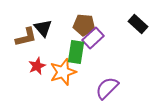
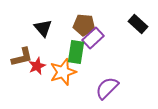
brown L-shape: moved 4 px left, 20 px down
